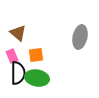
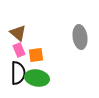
gray ellipse: rotated 20 degrees counterclockwise
pink rectangle: moved 7 px right, 6 px up
